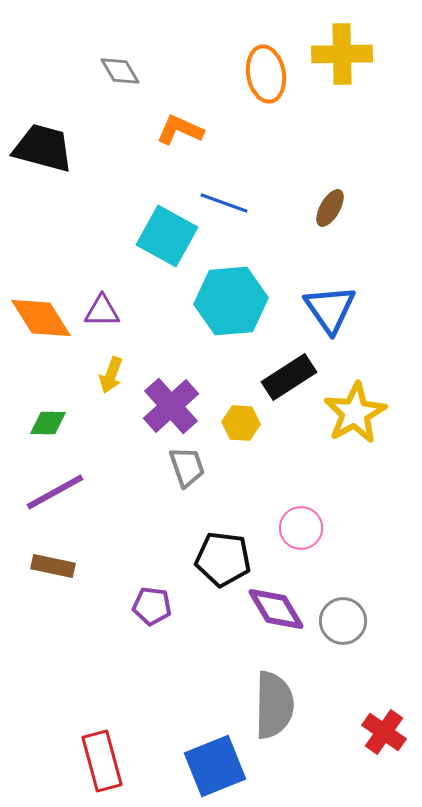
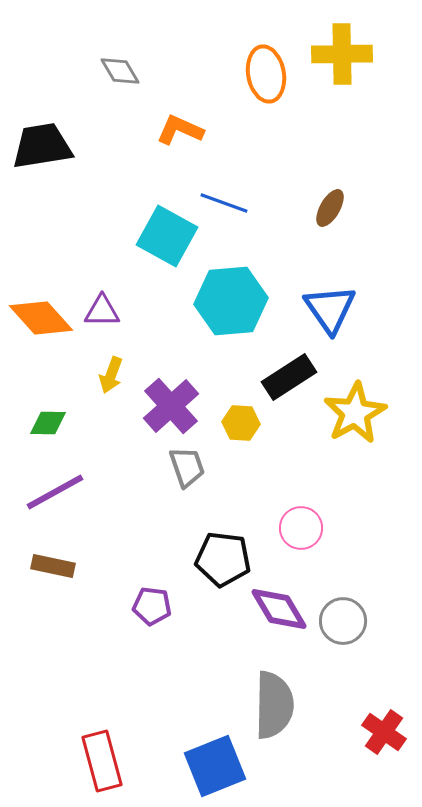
black trapezoid: moved 1 px left, 2 px up; rotated 24 degrees counterclockwise
orange diamond: rotated 10 degrees counterclockwise
purple diamond: moved 3 px right
